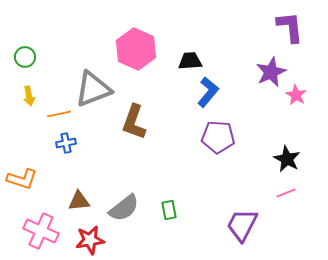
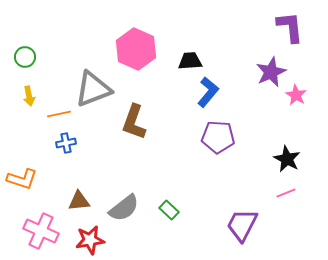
green rectangle: rotated 36 degrees counterclockwise
